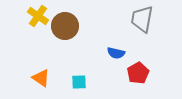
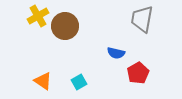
yellow cross: rotated 25 degrees clockwise
orange triangle: moved 2 px right, 3 px down
cyan square: rotated 28 degrees counterclockwise
